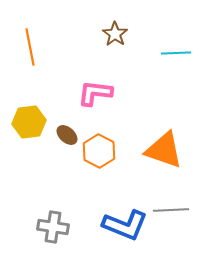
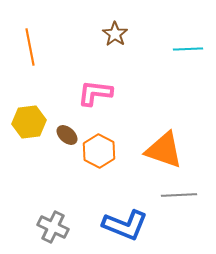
cyan line: moved 12 px right, 4 px up
gray line: moved 8 px right, 15 px up
gray cross: rotated 16 degrees clockwise
